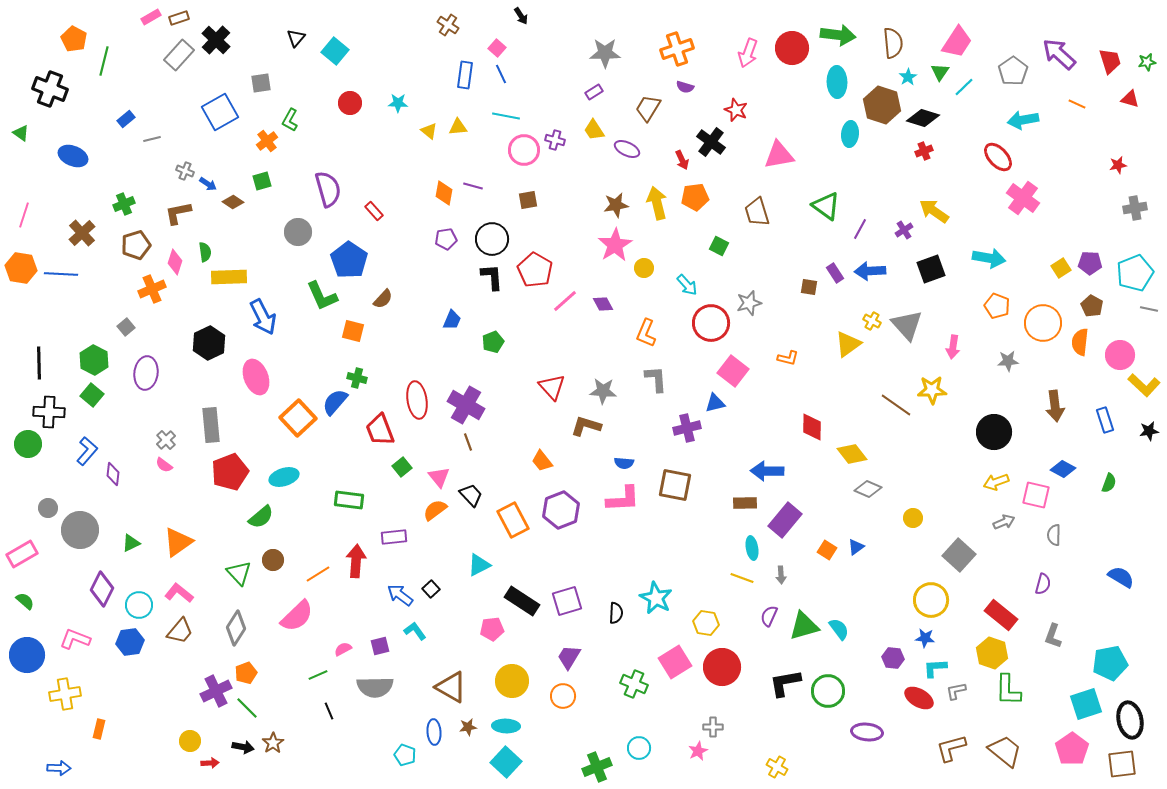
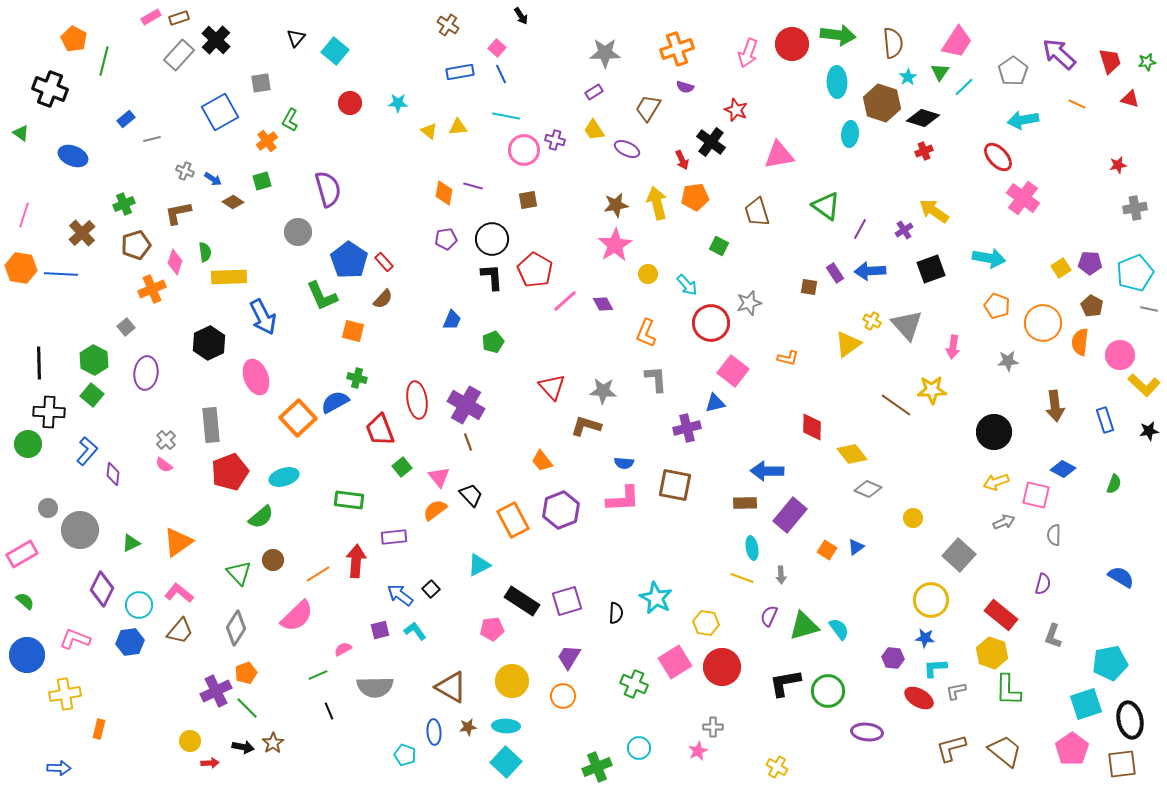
red circle at (792, 48): moved 4 px up
blue rectangle at (465, 75): moved 5 px left, 3 px up; rotated 72 degrees clockwise
brown hexagon at (882, 105): moved 2 px up
blue arrow at (208, 184): moved 5 px right, 5 px up
red rectangle at (374, 211): moved 10 px right, 51 px down
yellow circle at (644, 268): moved 4 px right, 6 px down
blue semicircle at (335, 402): rotated 20 degrees clockwise
green semicircle at (1109, 483): moved 5 px right, 1 px down
purple rectangle at (785, 520): moved 5 px right, 5 px up
purple square at (380, 646): moved 16 px up
